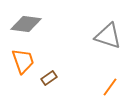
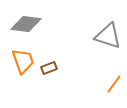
brown rectangle: moved 10 px up; rotated 14 degrees clockwise
orange line: moved 4 px right, 3 px up
